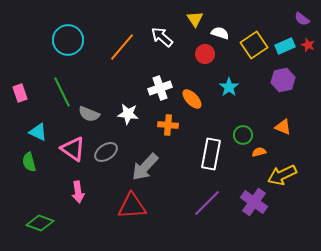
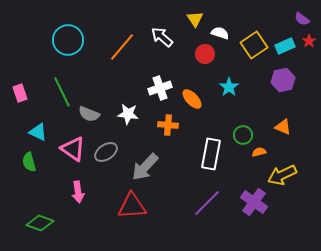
red star: moved 1 px right, 4 px up; rotated 16 degrees clockwise
